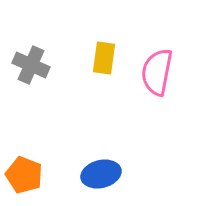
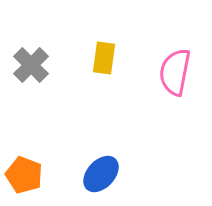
gray cross: rotated 21 degrees clockwise
pink semicircle: moved 18 px right
blue ellipse: rotated 33 degrees counterclockwise
